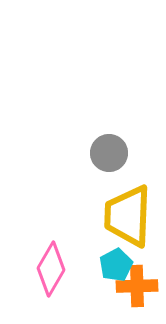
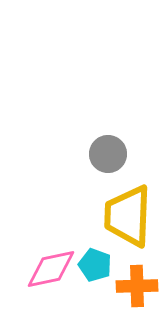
gray circle: moved 1 px left, 1 px down
cyan pentagon: moved 21 px left; rotated 24 degrees counterclockwise
pink diamond: rotated 48 degrees clockwise
